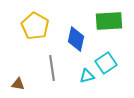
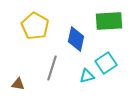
gray line: rotated 25 degrees clockwise
